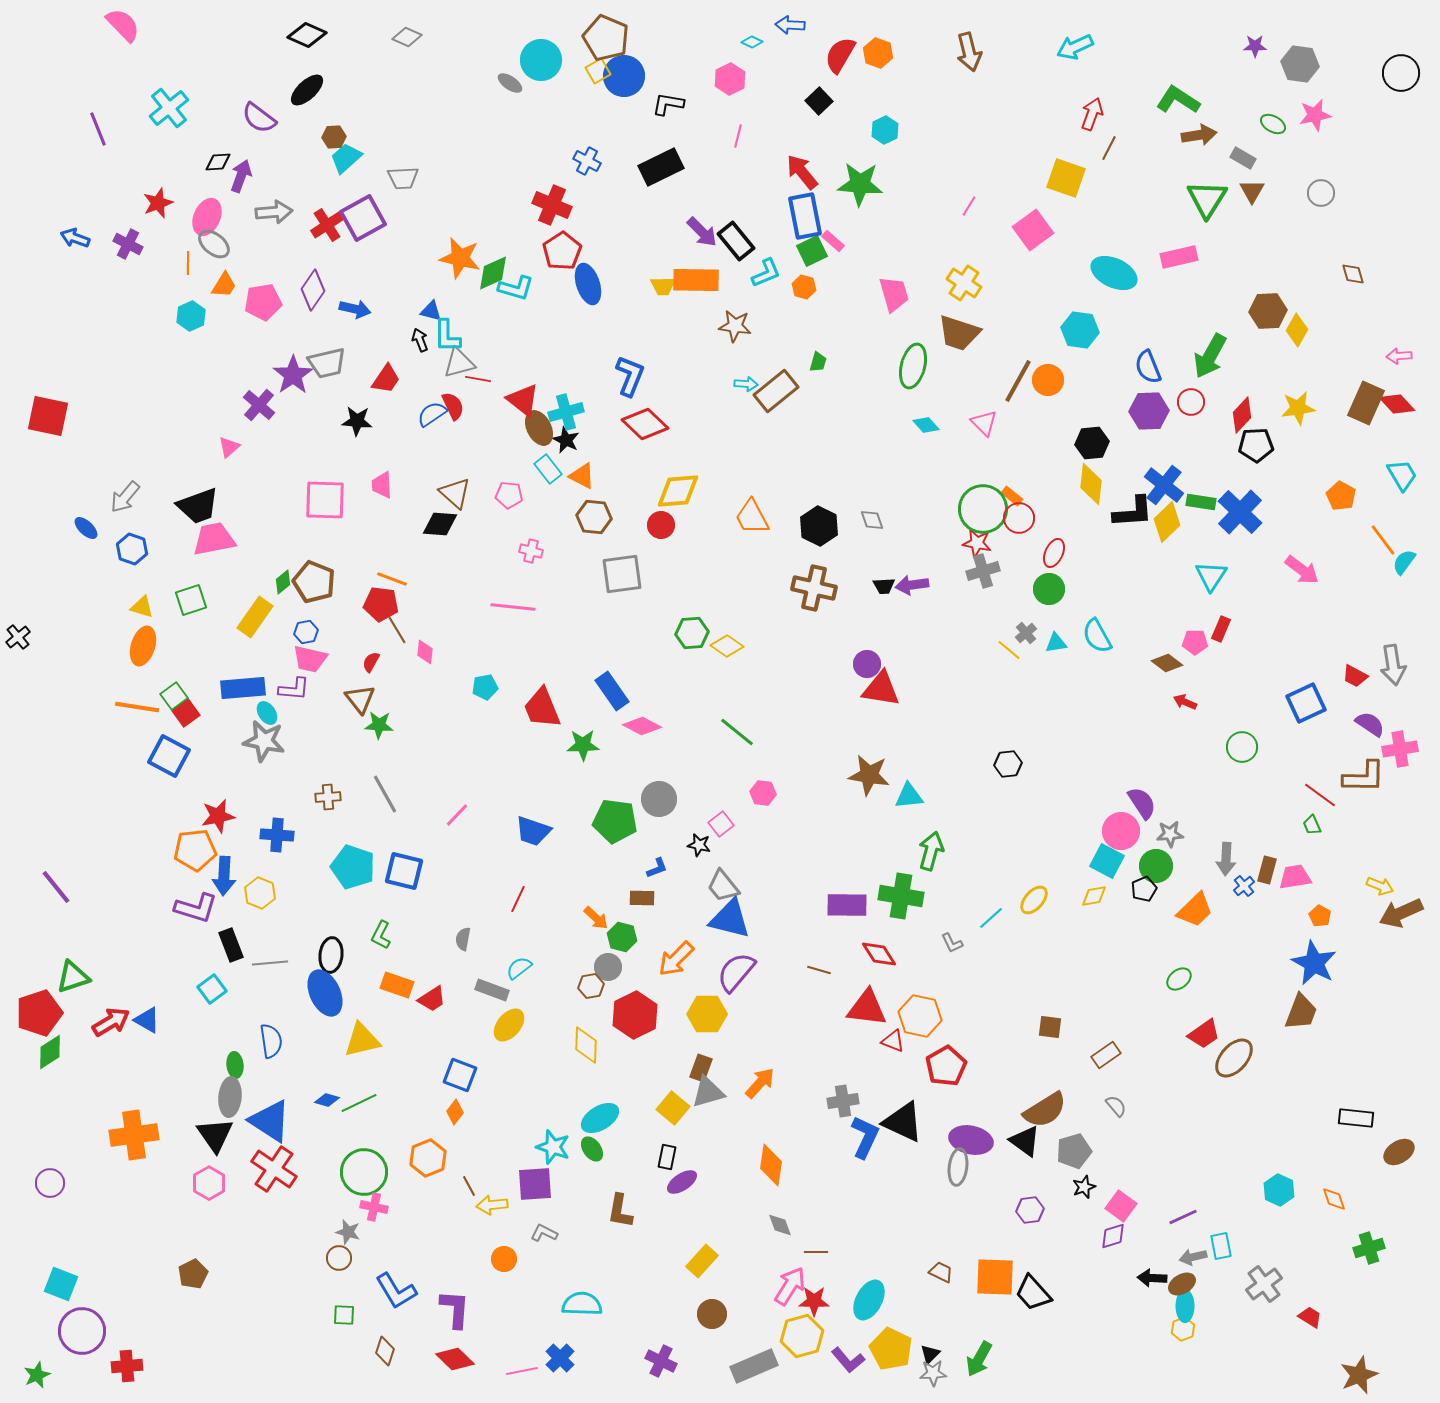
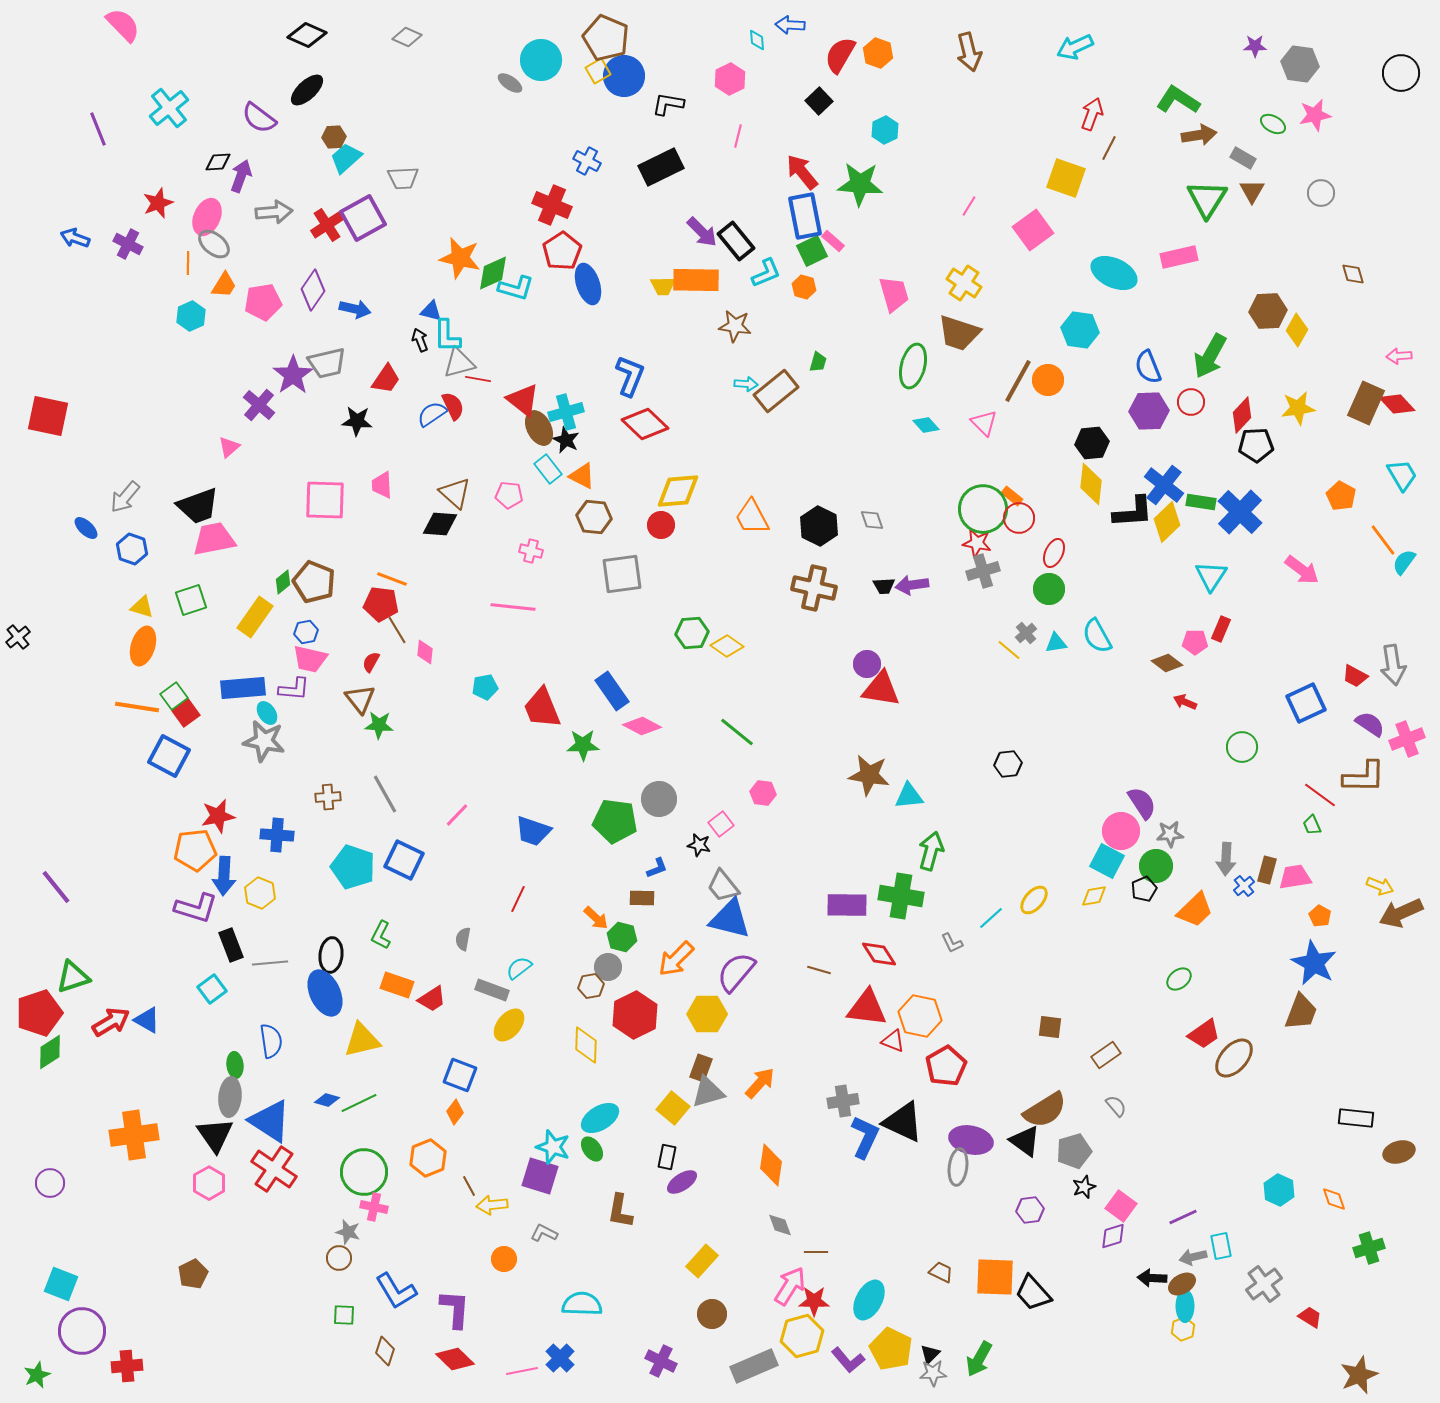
cyan diamond at (752, 42): moved 5 px right, 2 px up; rotated 60 degrees clockwise
pink cross at (1400, 749): moved 7 px right, 10 px up; rotated 12 degrees counterclockwise
blue square at (404, 871): moved 11 px up; rotated 12 degrees clockwise
brown ellipse at (1399, 1152): rotated 16 degrees clockwise
purple square at (535, 1184): moved 5 px right, 8 px up; rotated 21 degrees clockwise
